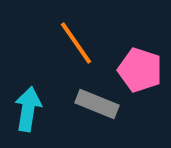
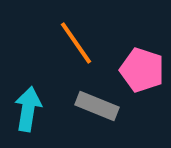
pink pentagon: moved 2 px right
gray rectangle: moved 2 px down
